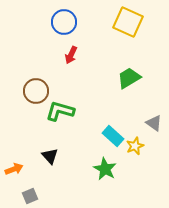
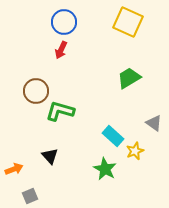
red arrow: moved 10 px left, 5 px up
yellow star: moved 5 px down
